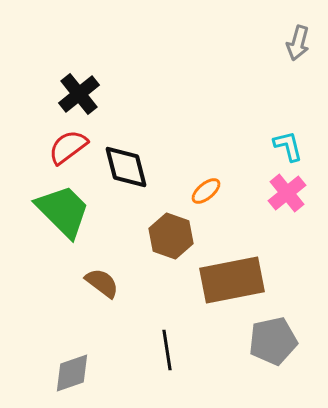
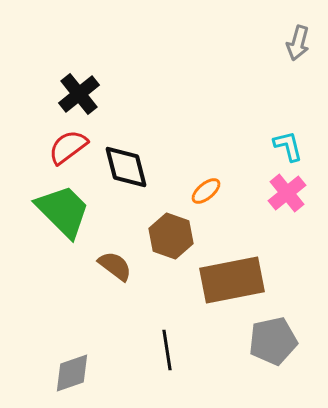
brown semicircle: moved 13 px right, 17 px up
